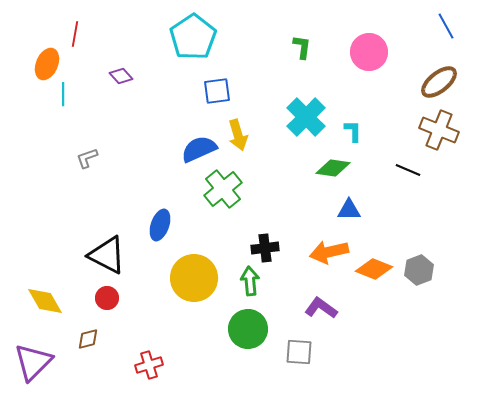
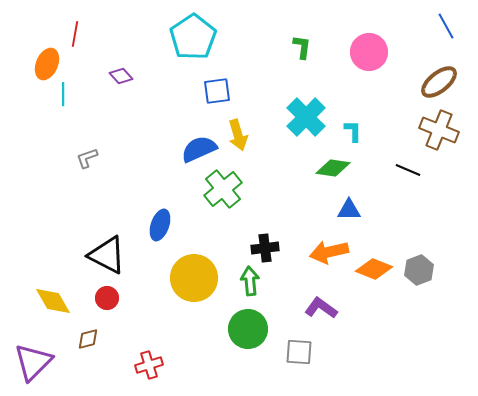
yellow diamond: moved 8 px right
